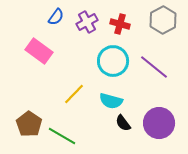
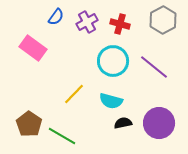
pink rectangle: moved 6 px left, 3 px up
black semicircle: rotated 114 degrees clockwise
